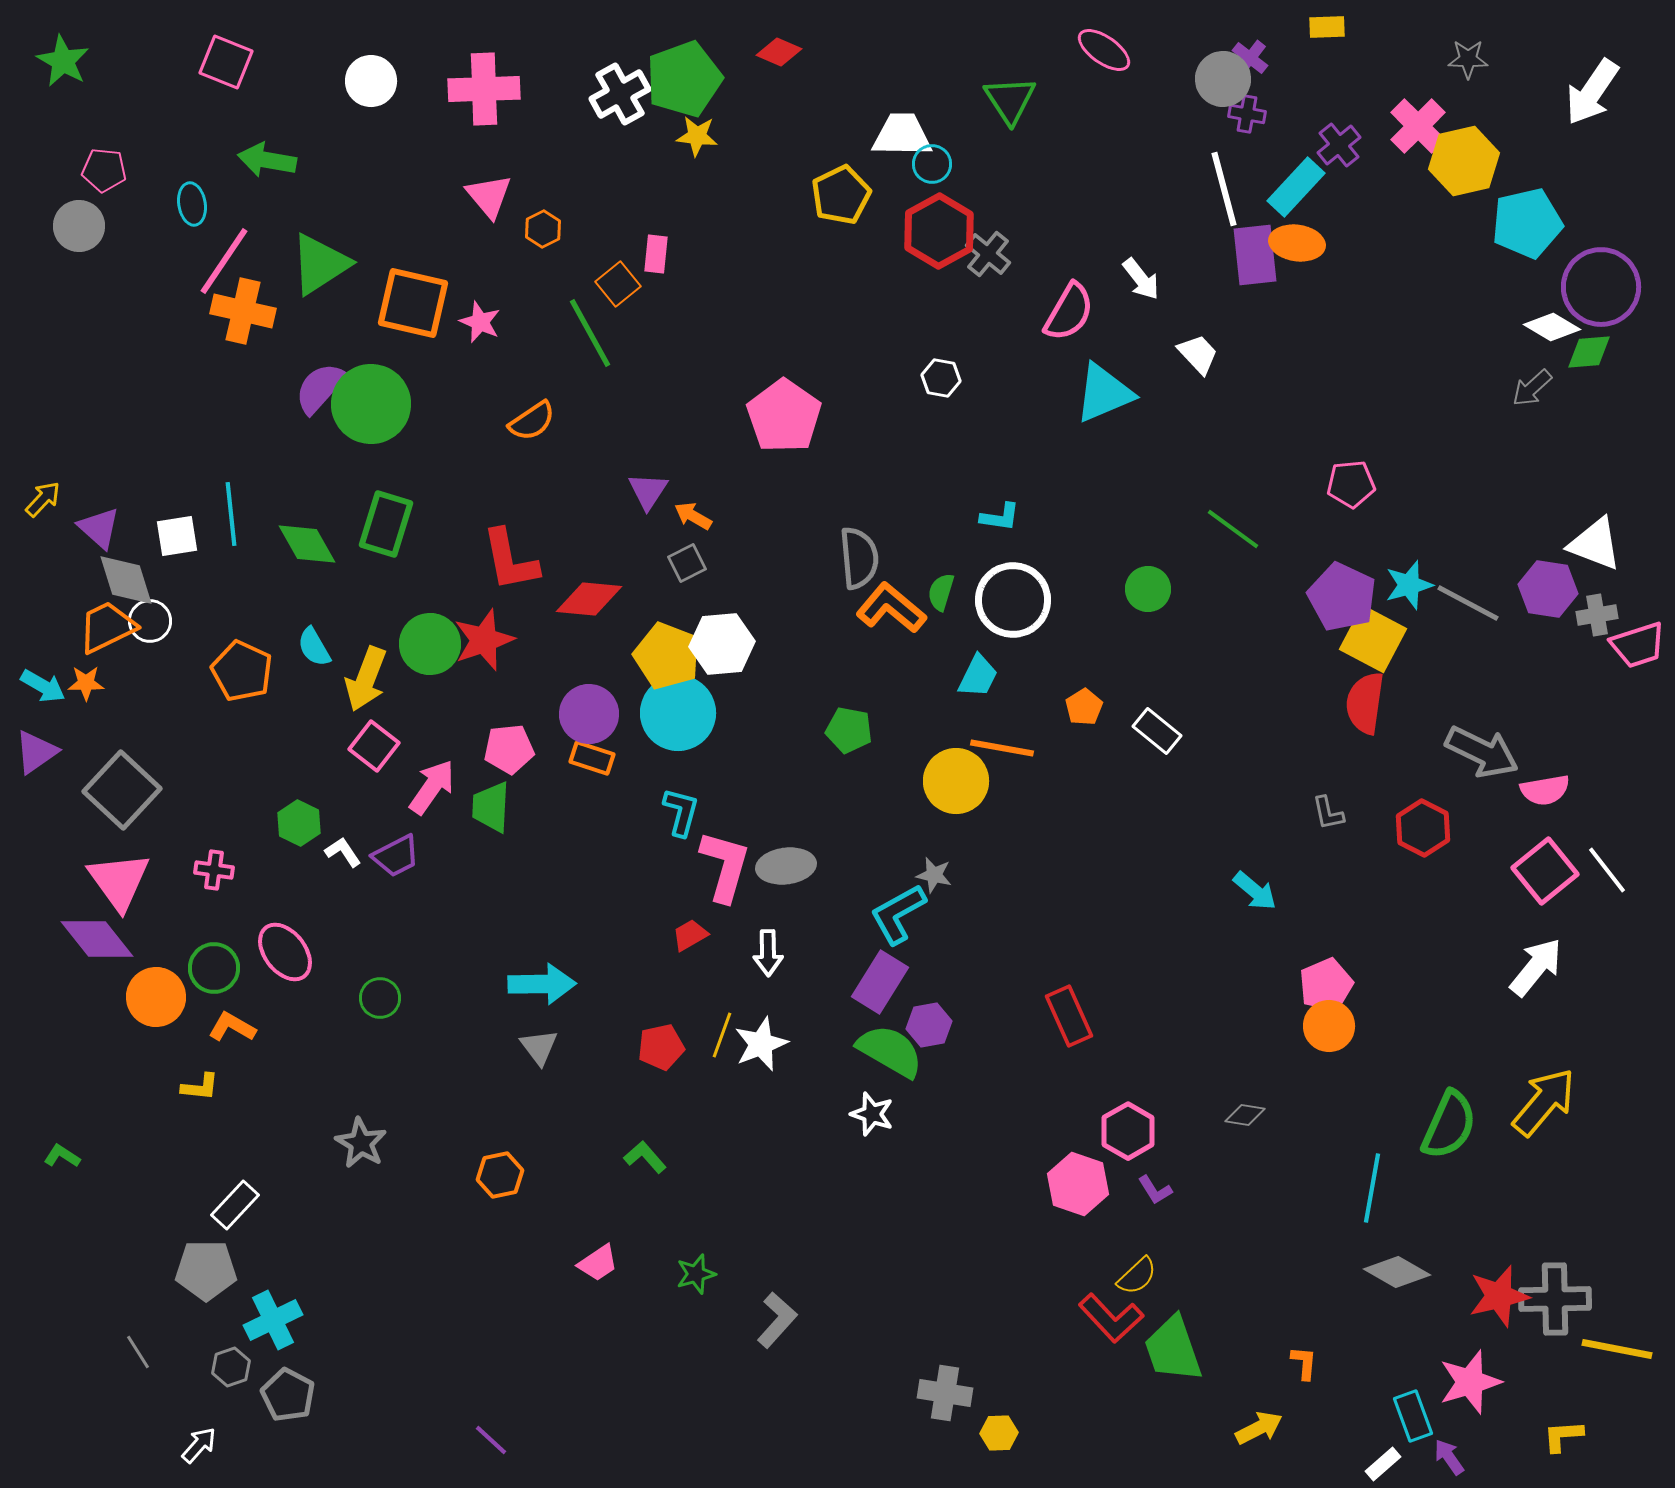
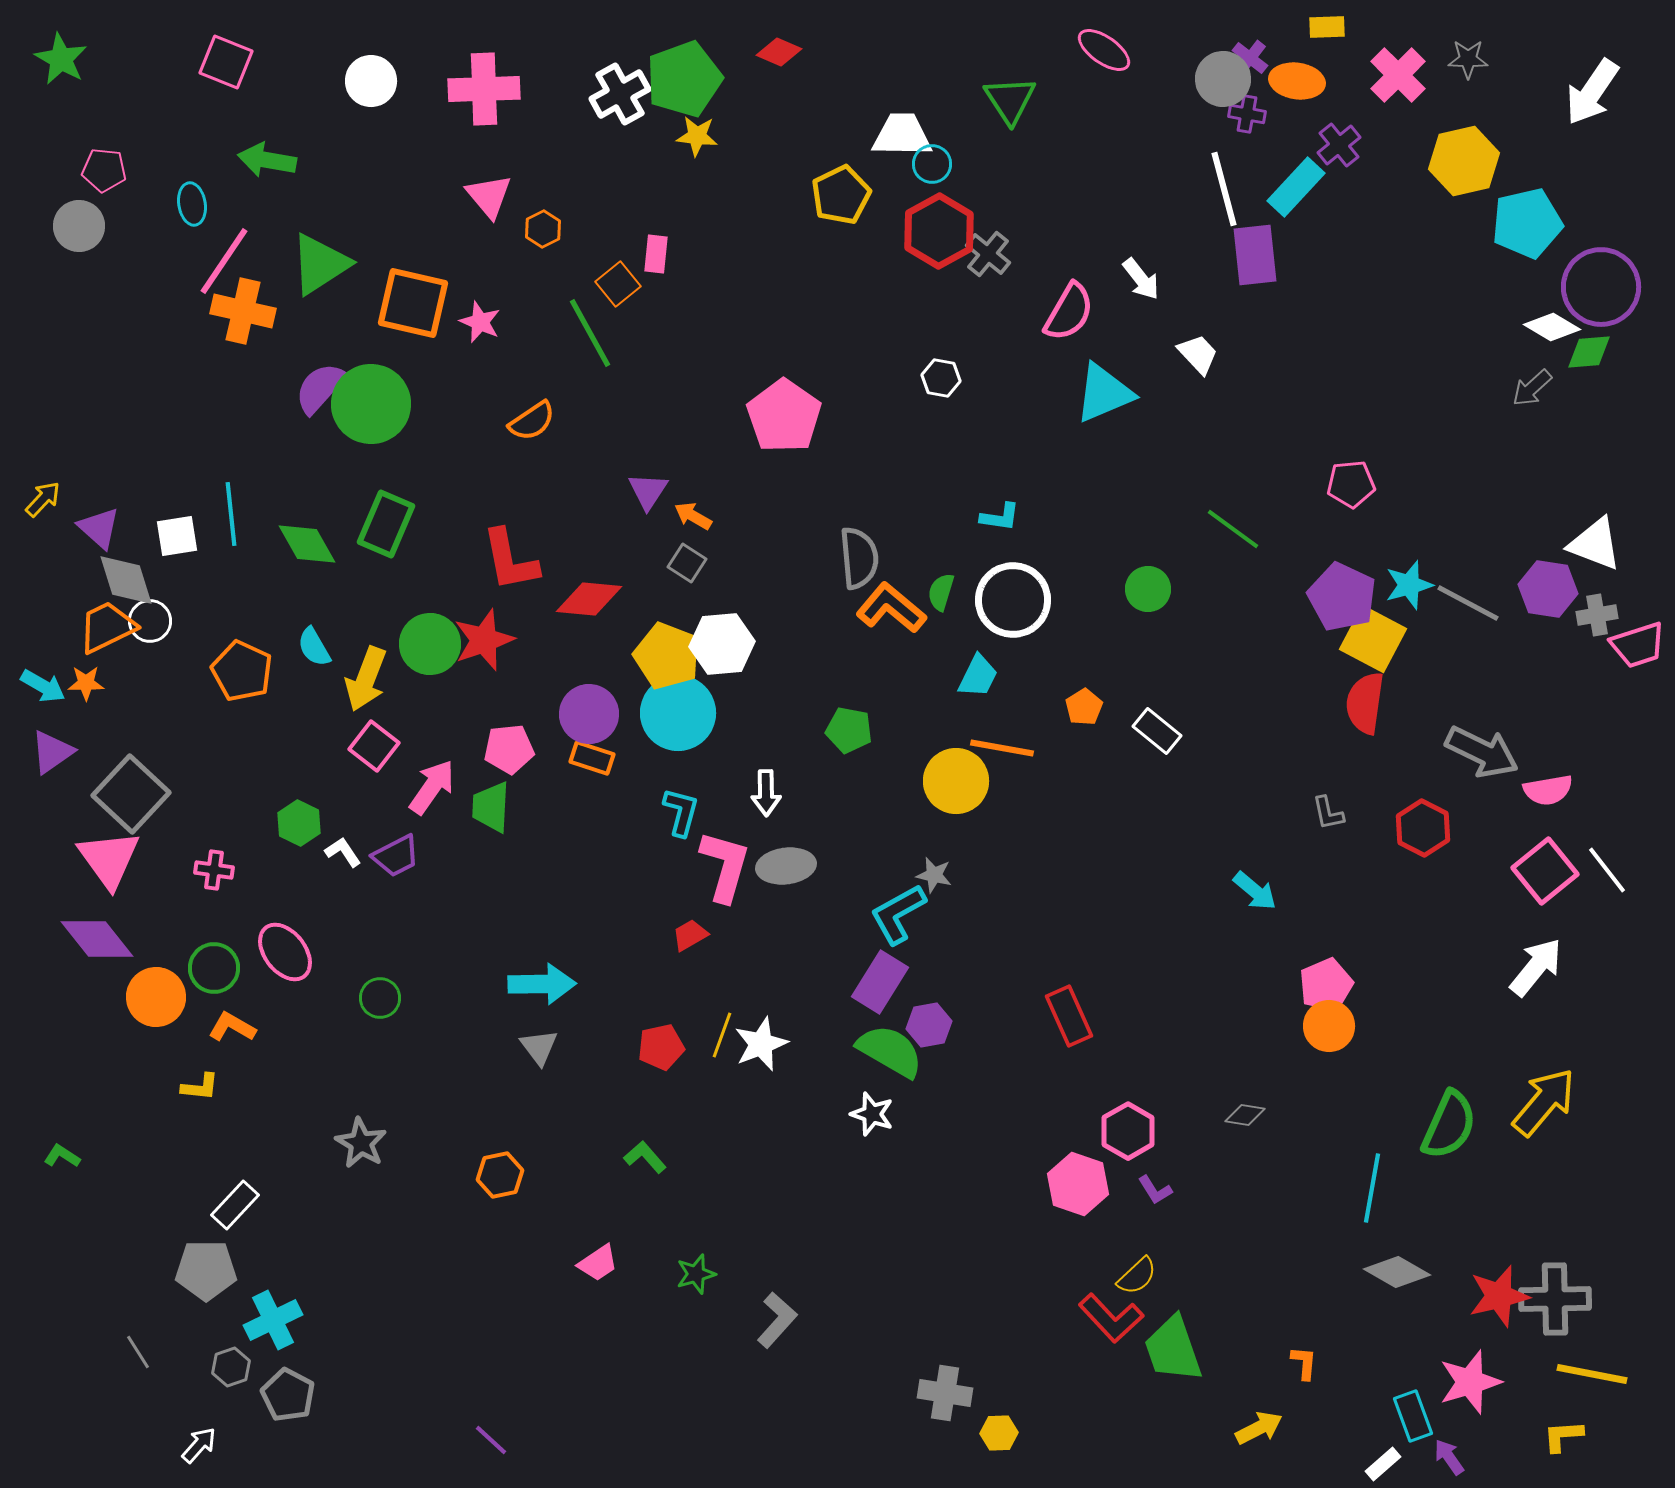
green star at (63, 61): moved 2 px left, 2 px up
pink cross at (1418, 126): moved 20 px left, 51 px up
orange ellipse at (1297, 243): moved 162 px up
green rectangle at (386, 524): rotated 6 degrees clockwise
gray square at (687, 563): rotated 30 degrees counterclockwise
purple triangle at (36, 752): moved 16 px right
gray square at (122, 790): moved 9 px right, 4 px down
pink semicircle at (1545, 790): moved 3 px right
pink triangle at (119, 881): moved 10 px left, 22 px up
white arrow at (768, 953): moved 2 px left, 160 px up
yellow line at (1617, 1349): moved 25 px left, 25 px down
